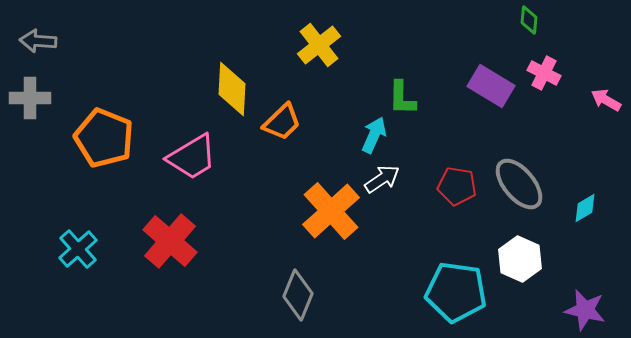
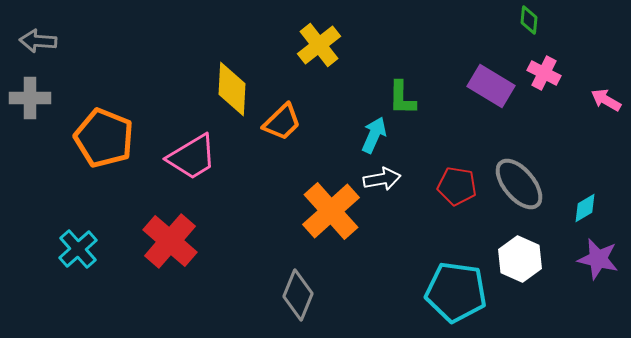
white arrow: rotated 24 degrees clockwise
purple star: moved 13 px right, 51 px up
